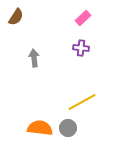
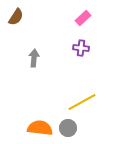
gray arrow: rotated 12 degrees clockwise
